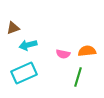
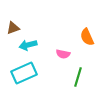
orange semicircle: moved 14 px up; rotated 108 degrees counterclockwise
